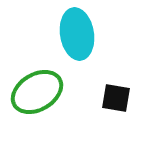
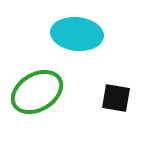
cyan ellipse: rotated 75 degrees counterclockwise
